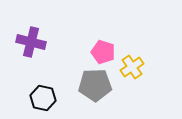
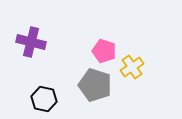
pink pentagon: moved 1 px right, 1 px up
gray pentagon: rotated 20 degrees clockwise
black hexagon: moved 1 px right, 1 px down
